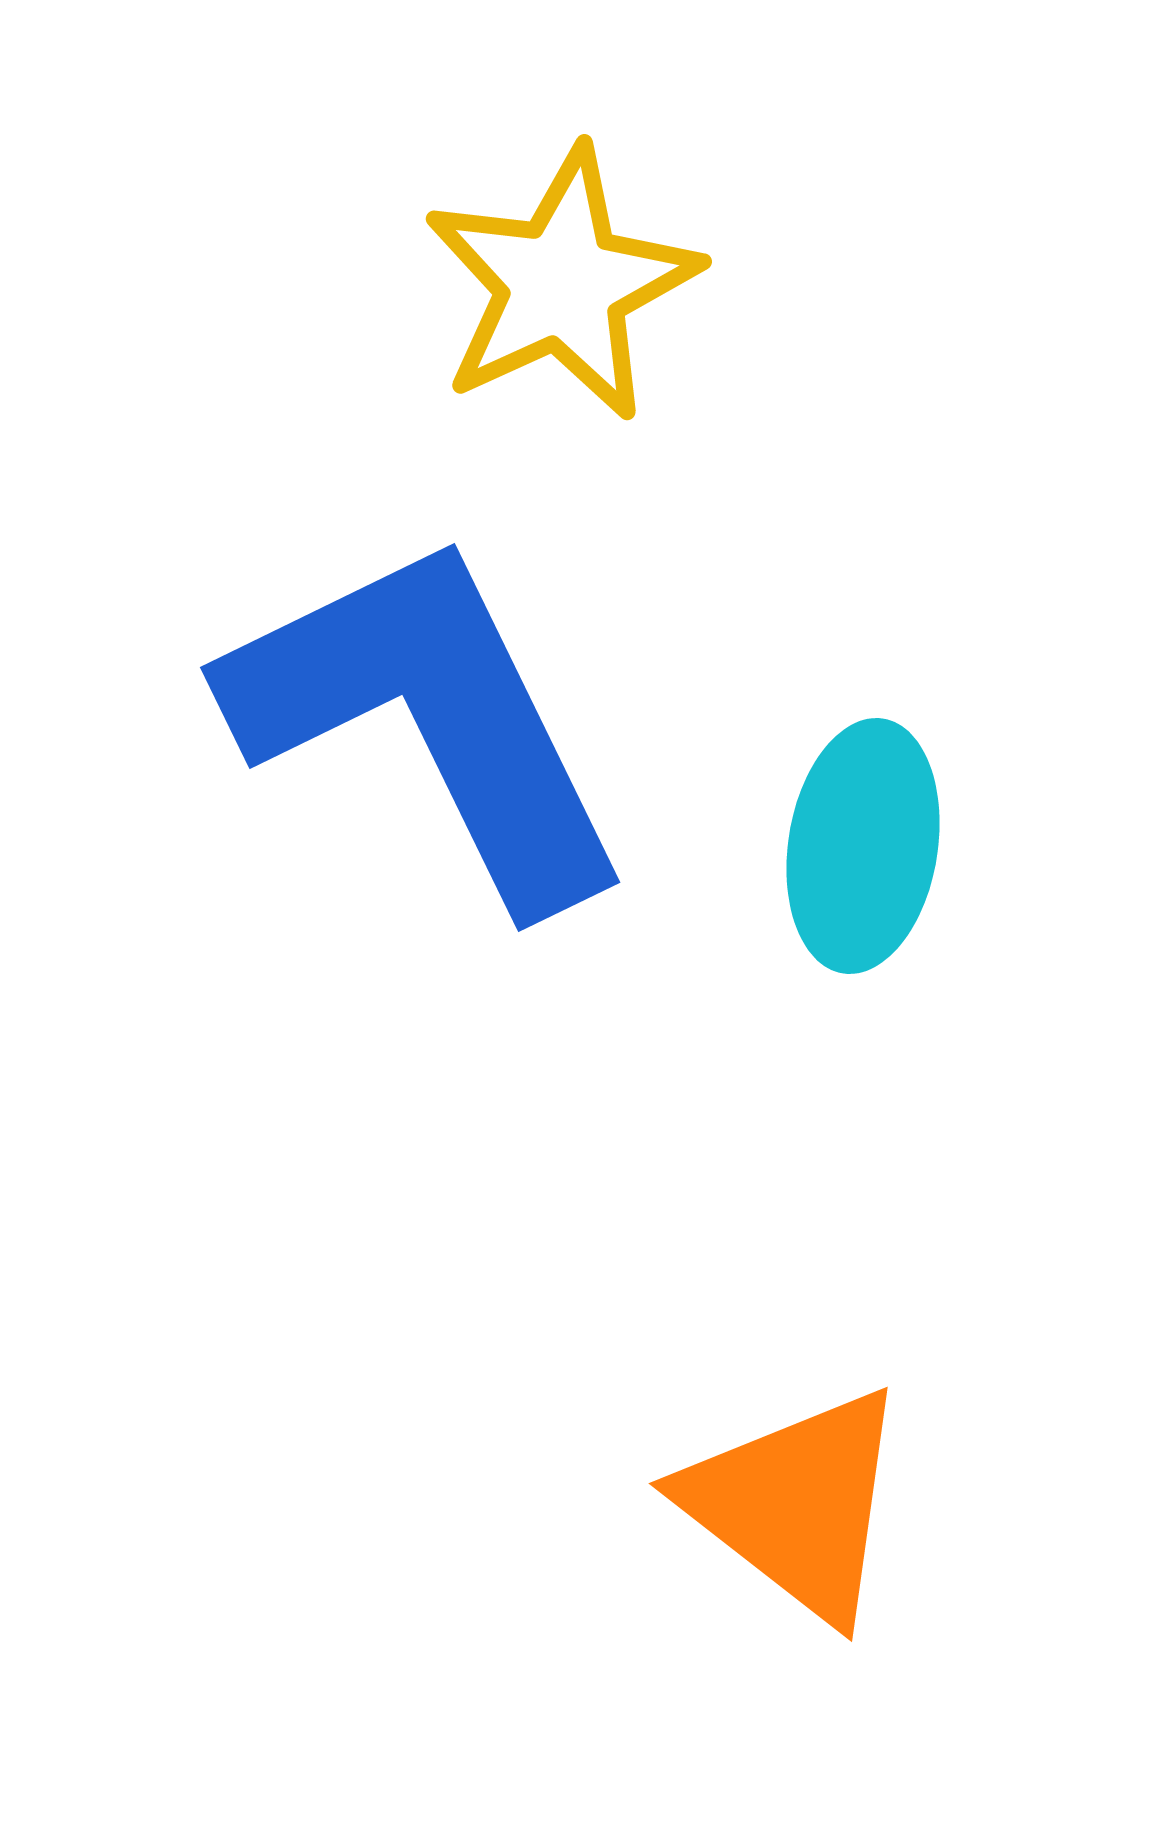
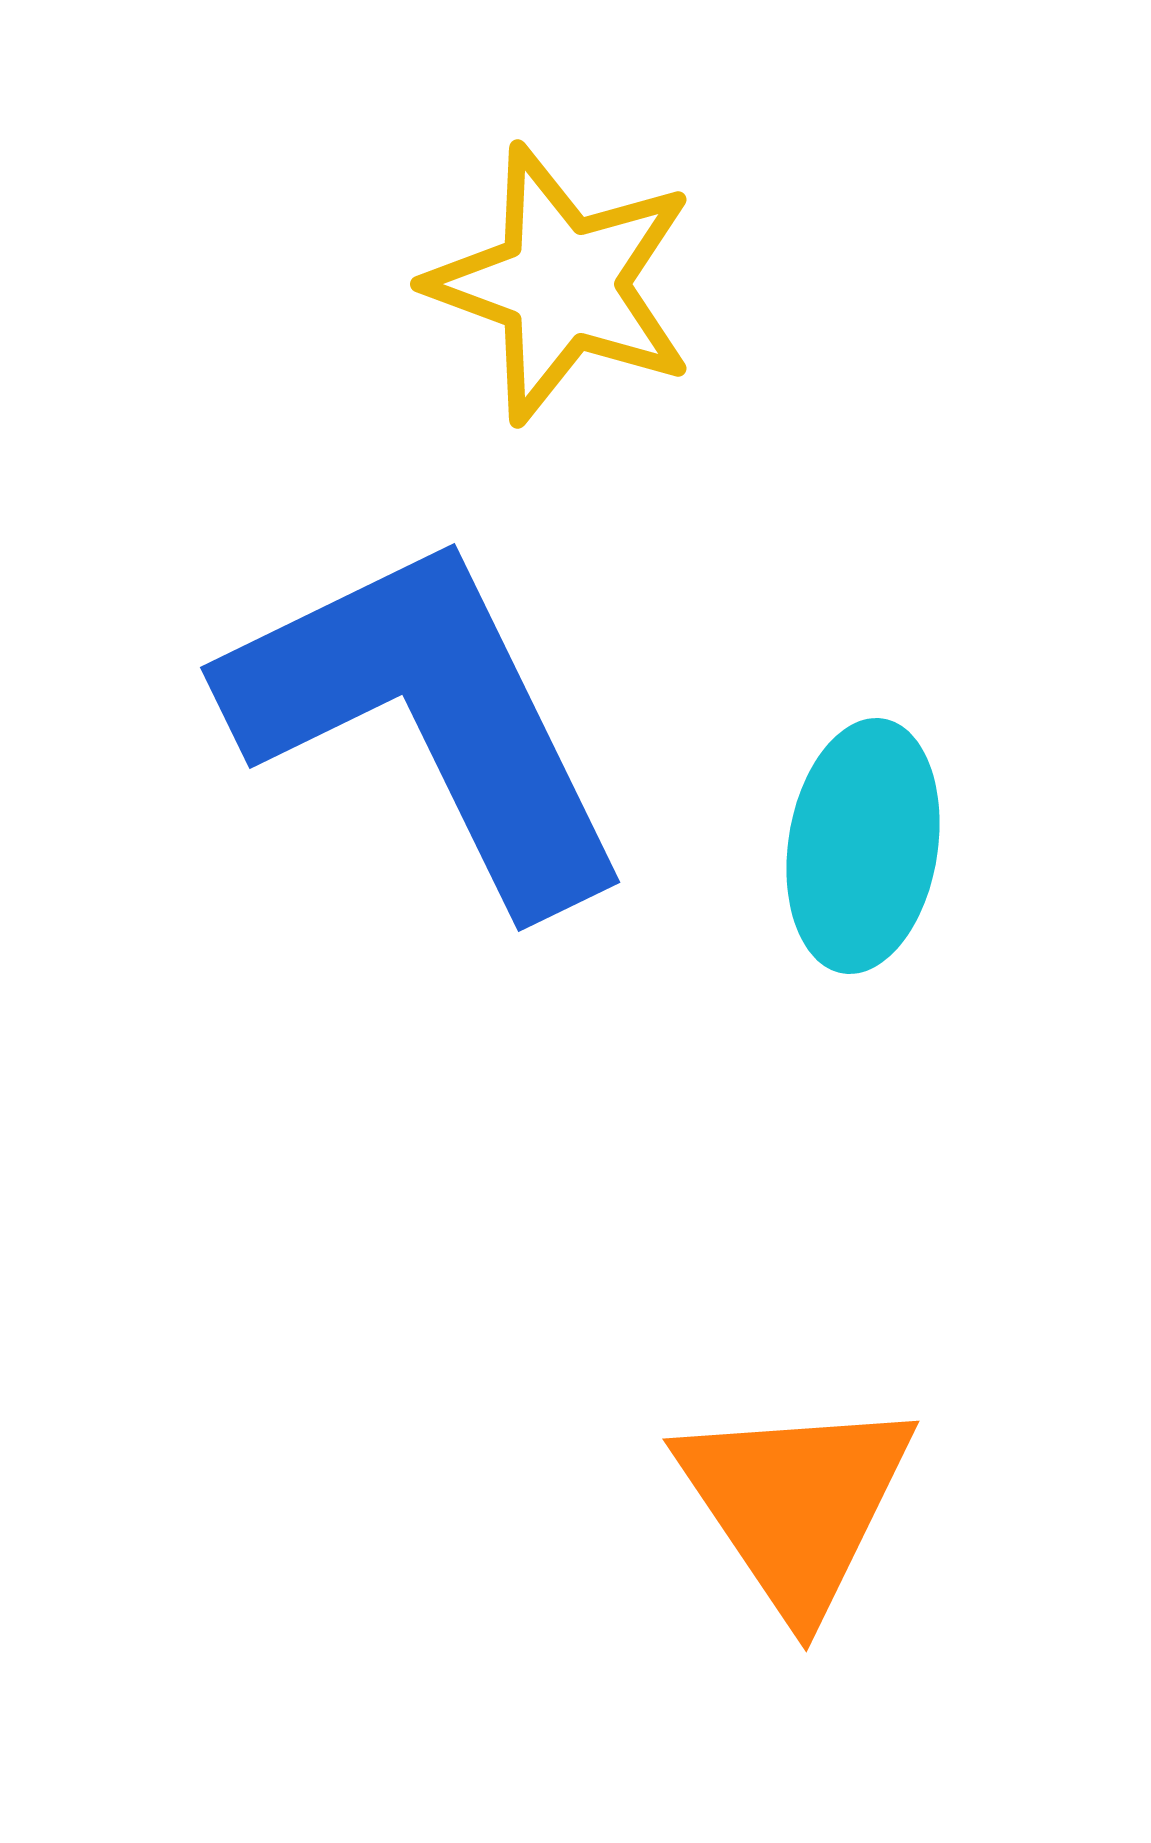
yellow star: rotated 27 degrees counterclockwise
orange triangle: rotated 18 degrees clockwise
